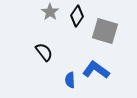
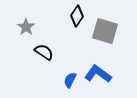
gray star: moved 24 px left, 15 px down
black semicircle: rotated 18 degrees counterclockwise
blue L-shape: moved 2 px right, 4 px down
blue semicircle: rotated 28 degrees clockwise
